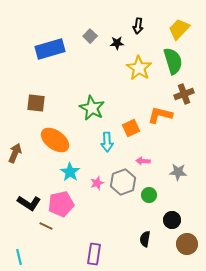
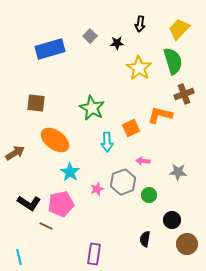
black arrow: moved 2 px right, 2 px up
brown arrow: rotated 36 degrees clockwise
pink star: moved 6 px down
